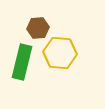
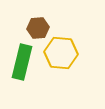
yellow hexagon: moved 1 px right
